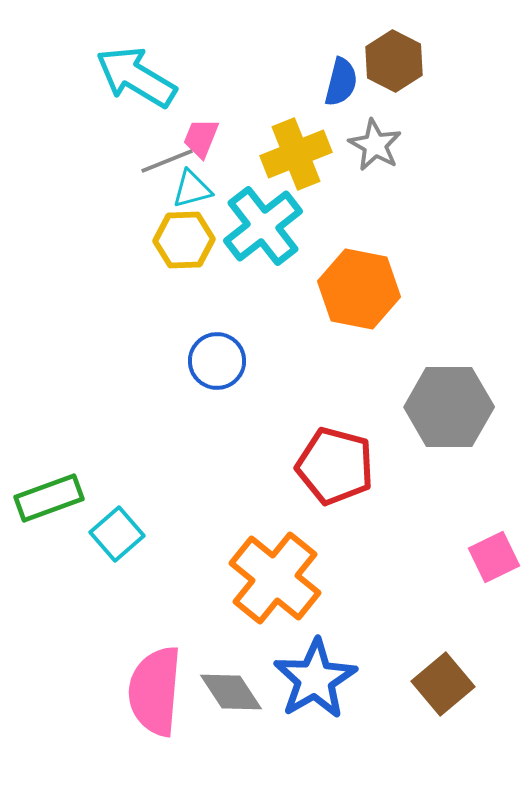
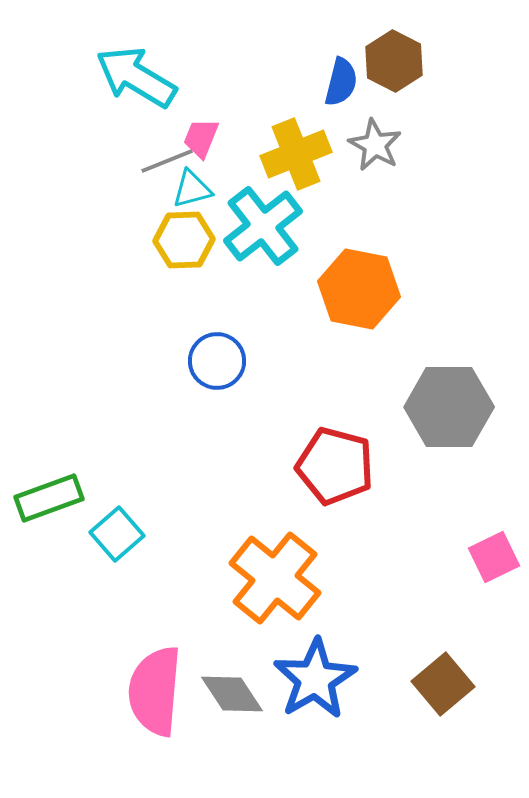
gray diamond: moved 1 px right, 2 px down
